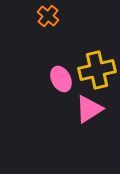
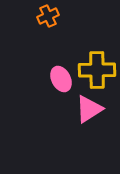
orange cross: rotated 25 degrees clockwise
yellow cross: rotated 12 degrees clockwise
